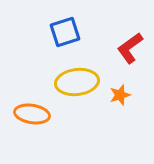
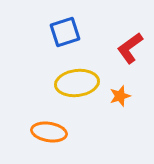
yellow ellipse: moved 1 px down
orange star: moved 1 px down
orange ellipse: moved 17 px right, 18 px down
